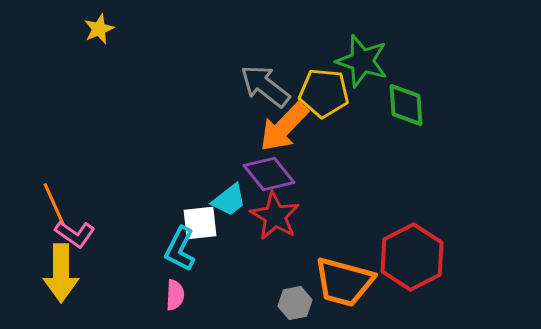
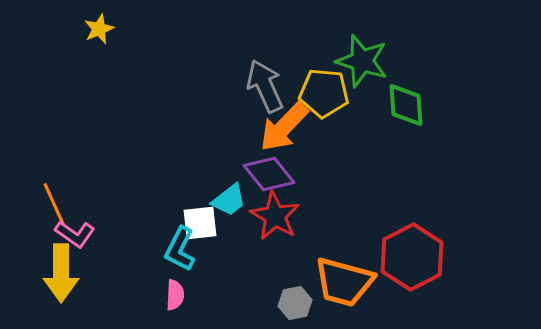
gray arrow: rotated 28 degrees clockwise
